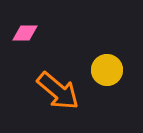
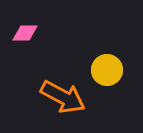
orange arrow: moved 5 px right, 6 px down; rotated 12 degrees counterclockwise
